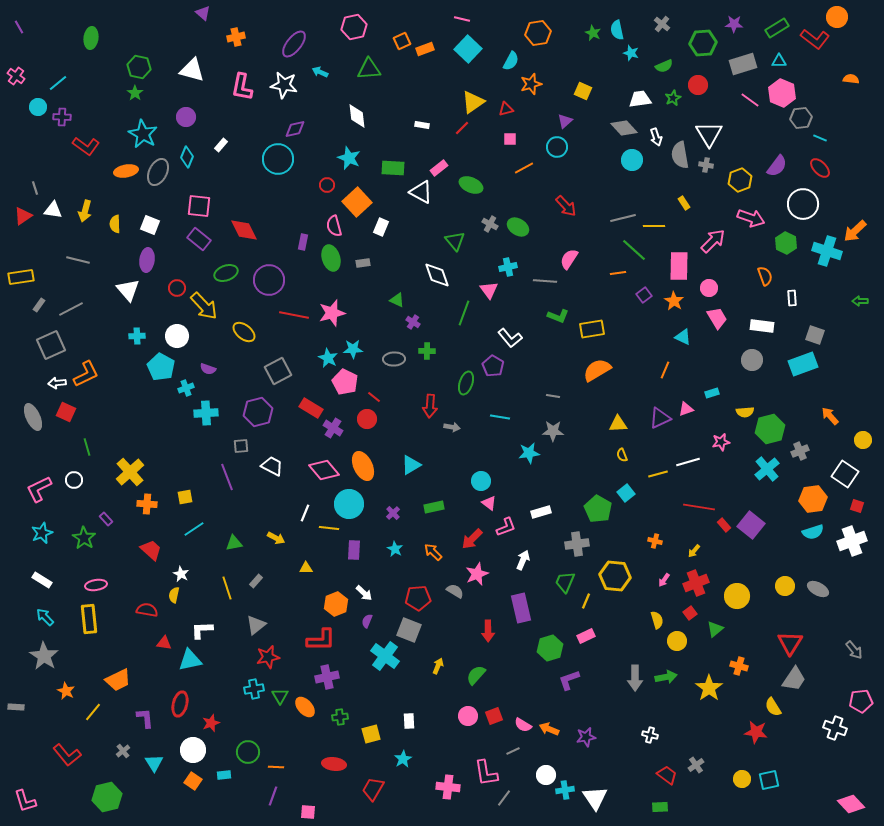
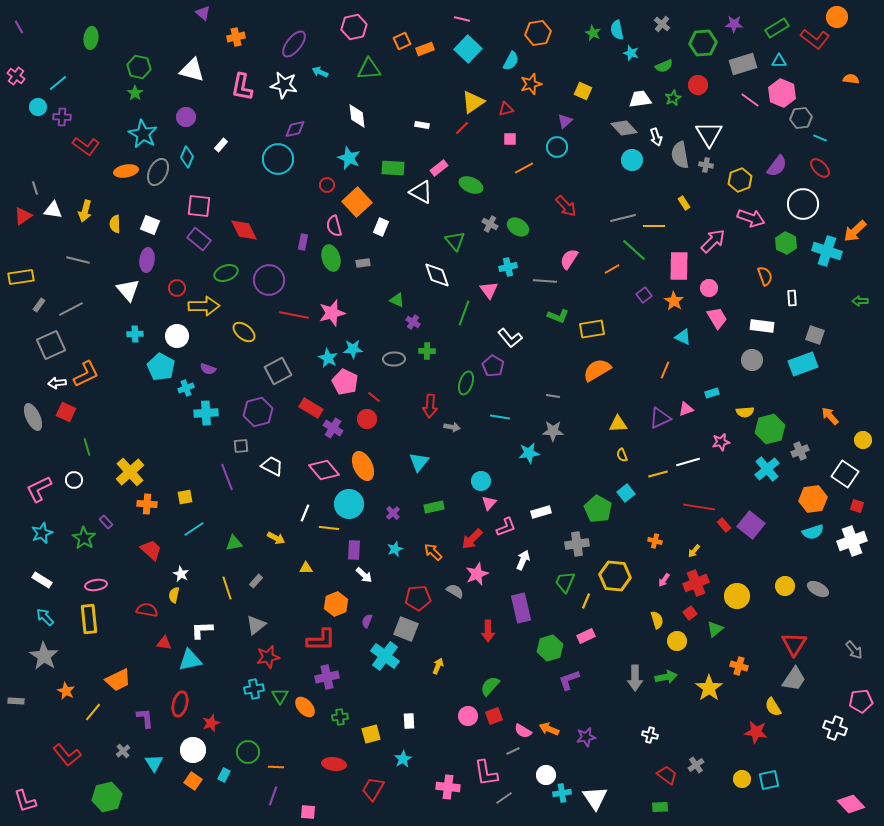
orange line at (618, 273): moved 6 px left, 4 px up; rotated 21 degrees counterclockwise
yellow arrow at (204, 306): rotated 48 degrees counterclockwise
cyan cross at (137, 336): moved 2 px left, 2 px up
cyan triangle at (411, 465): moved 8 px right, 3 px up; rotated 20 degrees counterclockwise
pink triangle at (489, 503): rotated 35 degrees clockwise
purple rectangle at (106, 519): moved 3 px down
cyan star at (395, 549): rotated 21 degrees clockwise
white arrow at (364, 593): moved 18 px up
gray square at (409, 630): moved 3 px left, 1 px up
red triangle at (790, 643): moved 4 px right, 1 px down
green semicircle at (476, 675): moved 14 px right, 11 px down
gray rectangle at (16, 707): moved 6 px up
pink semicircle at (523, 725): moved 6 px down
cyan rectangle at (224, 775): rotated 56 degrees counterclockwise
cyan cross at (565, 790): moved 3 px left, 3 px down
gray line at (504, 798): rotated 18 degrees clockwise
